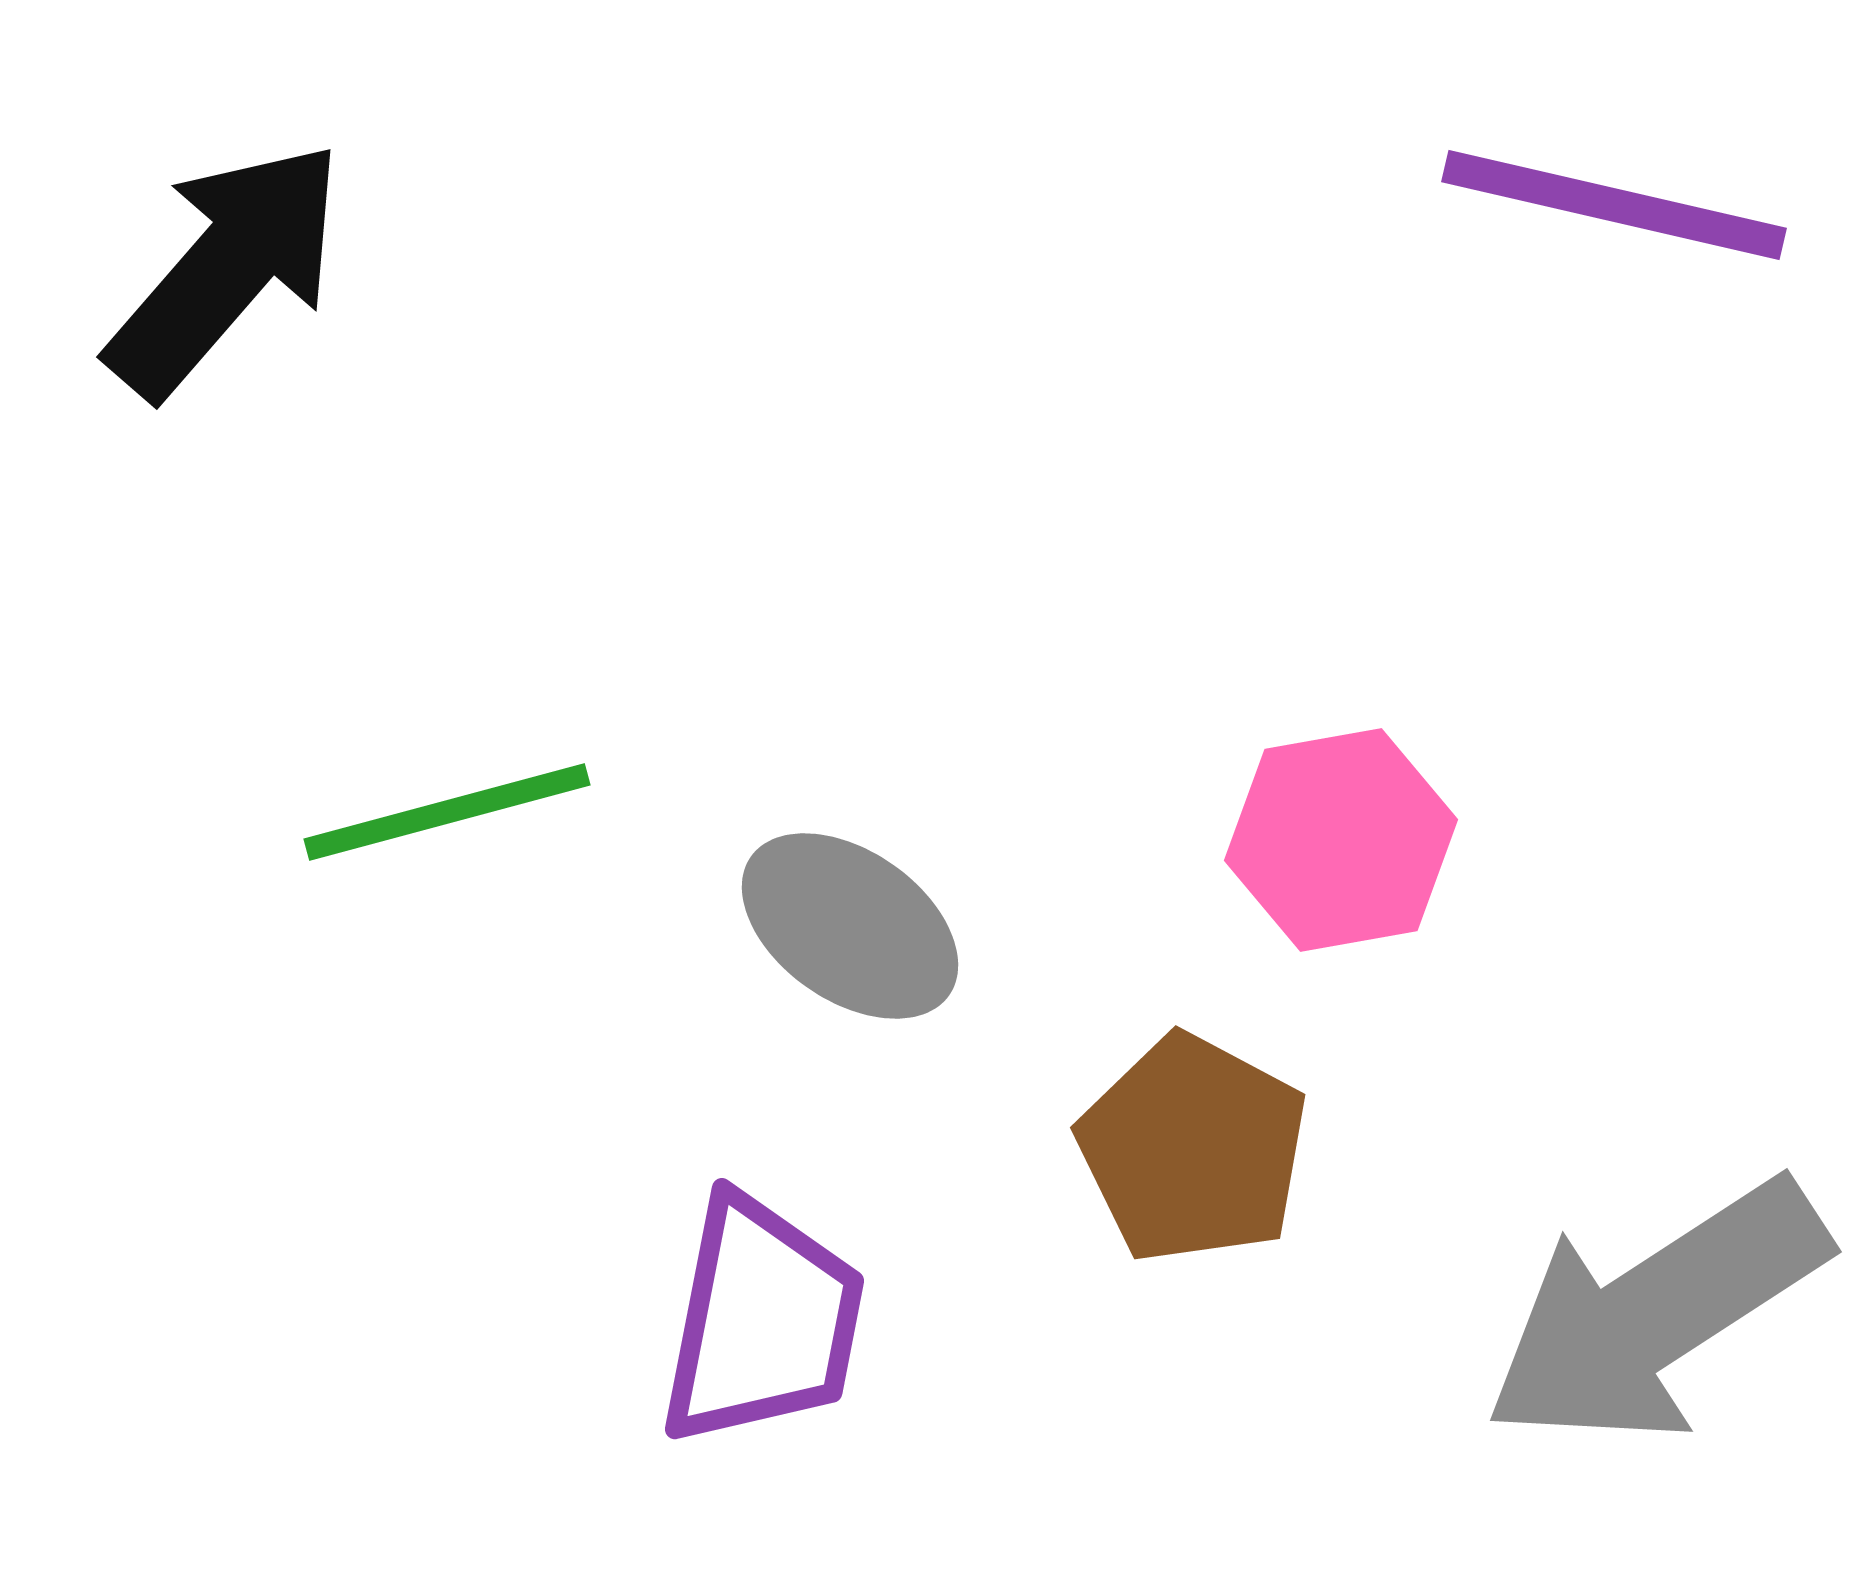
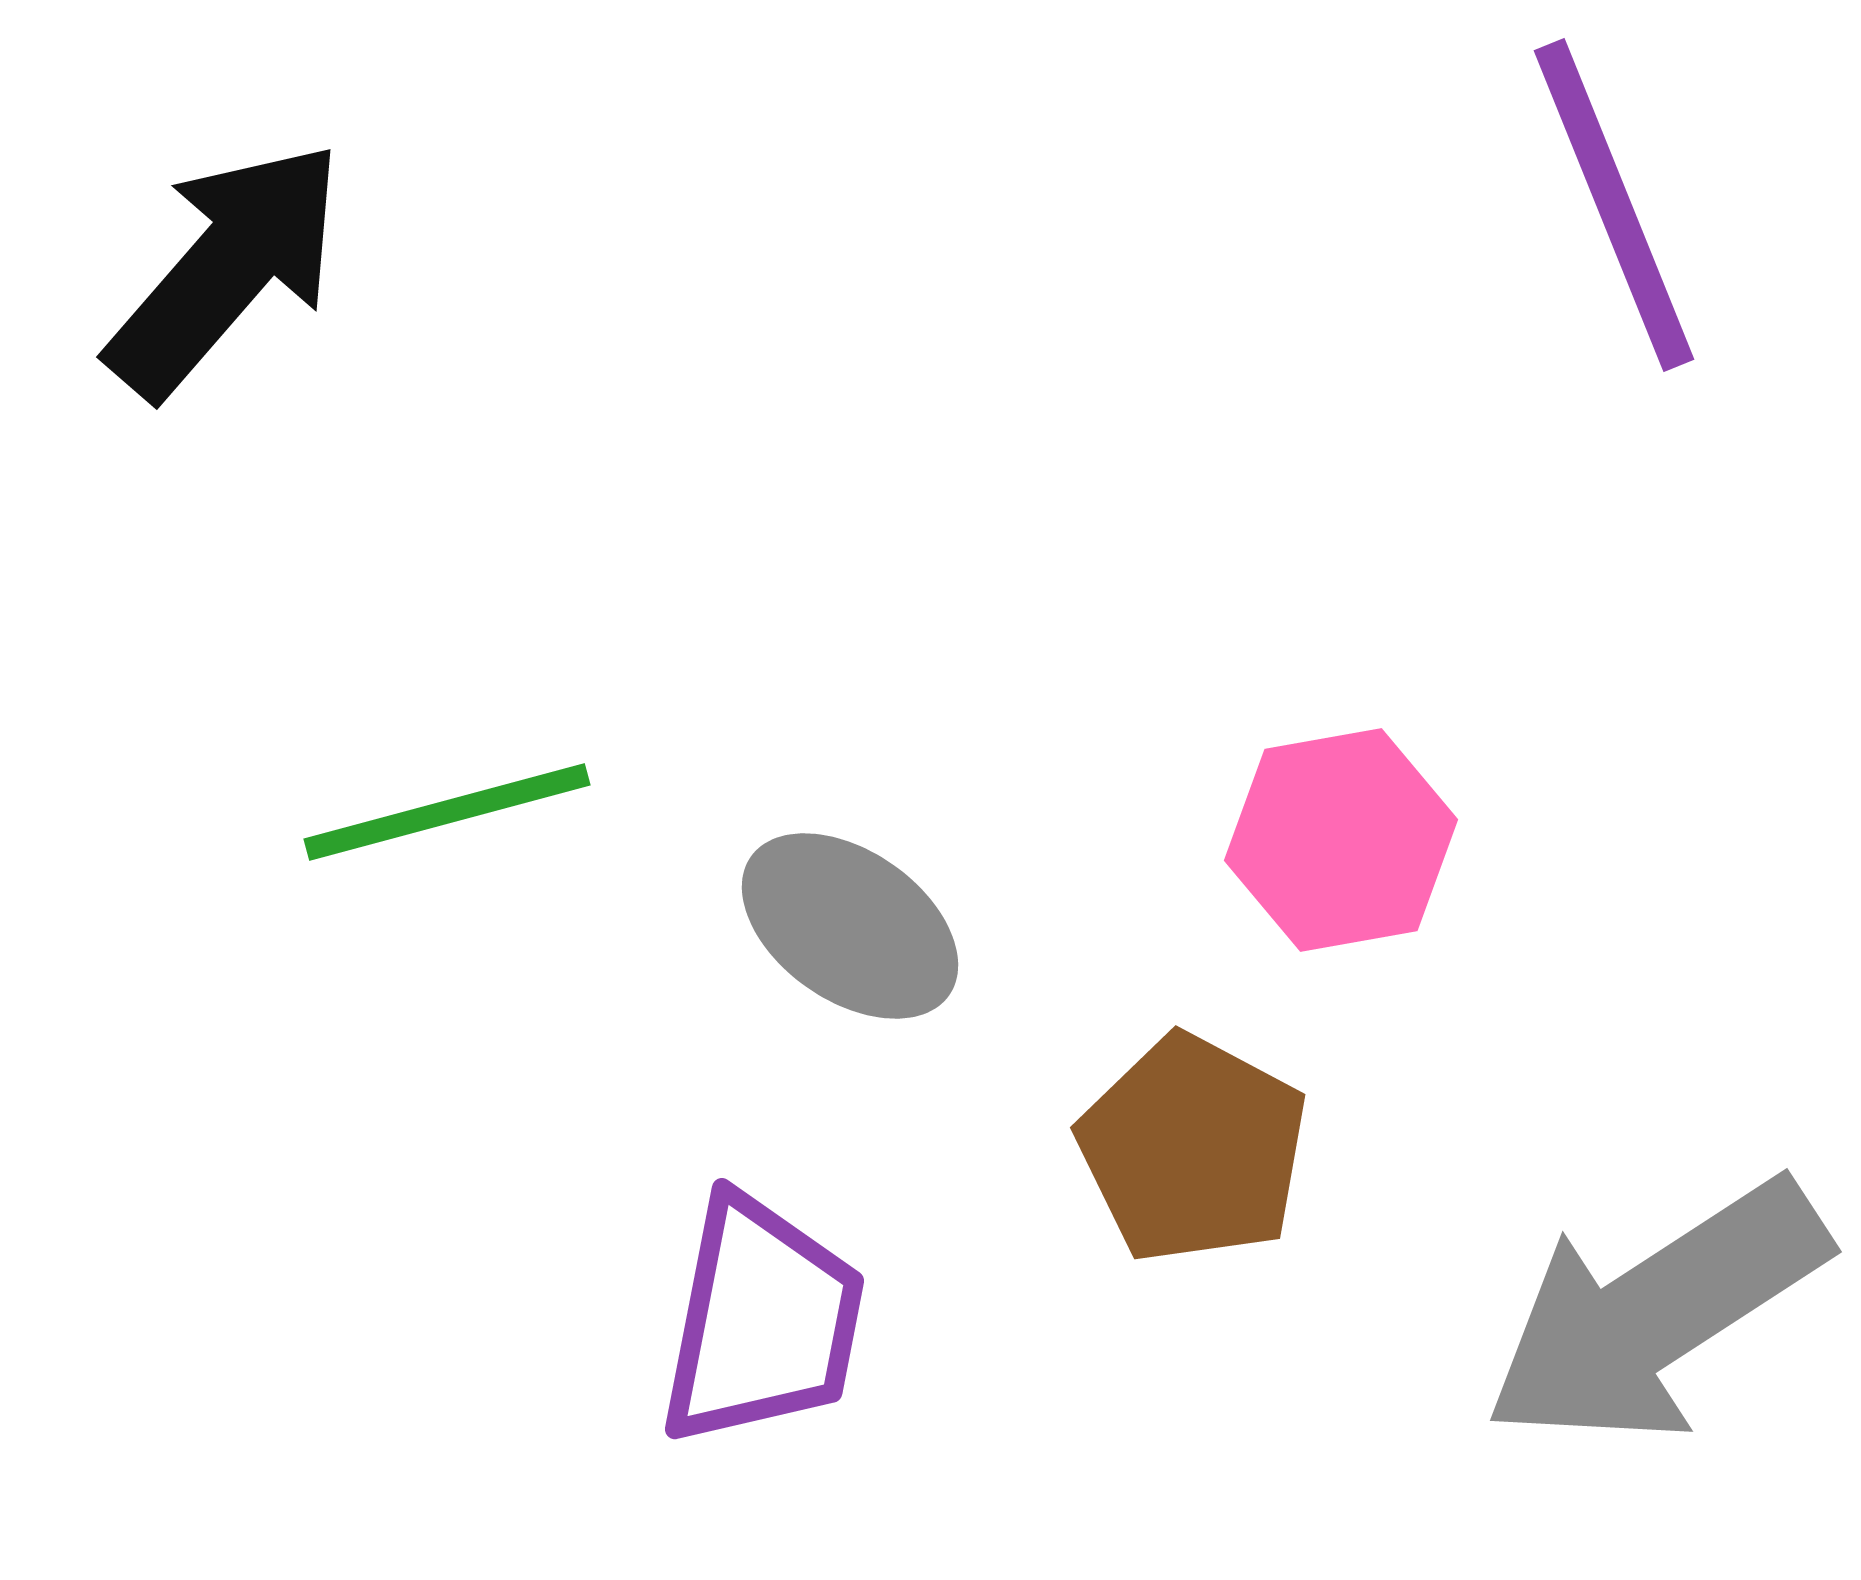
purple line: rotated 55 degrees clockwise
